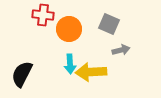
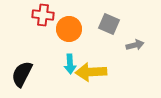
gray arrow: moved 14 px right, 5 px up
